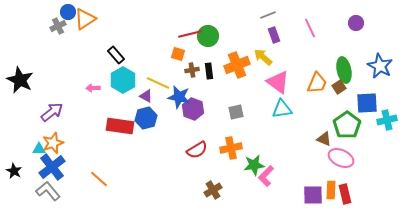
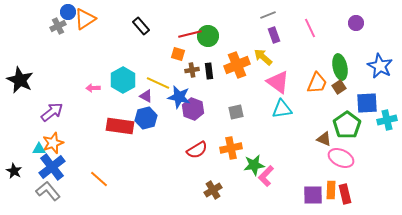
black rectangle at (116, 55): moved 25 px right, 29 px up
green ellipse at (344, 70): moved 4 px left, 3 px up
